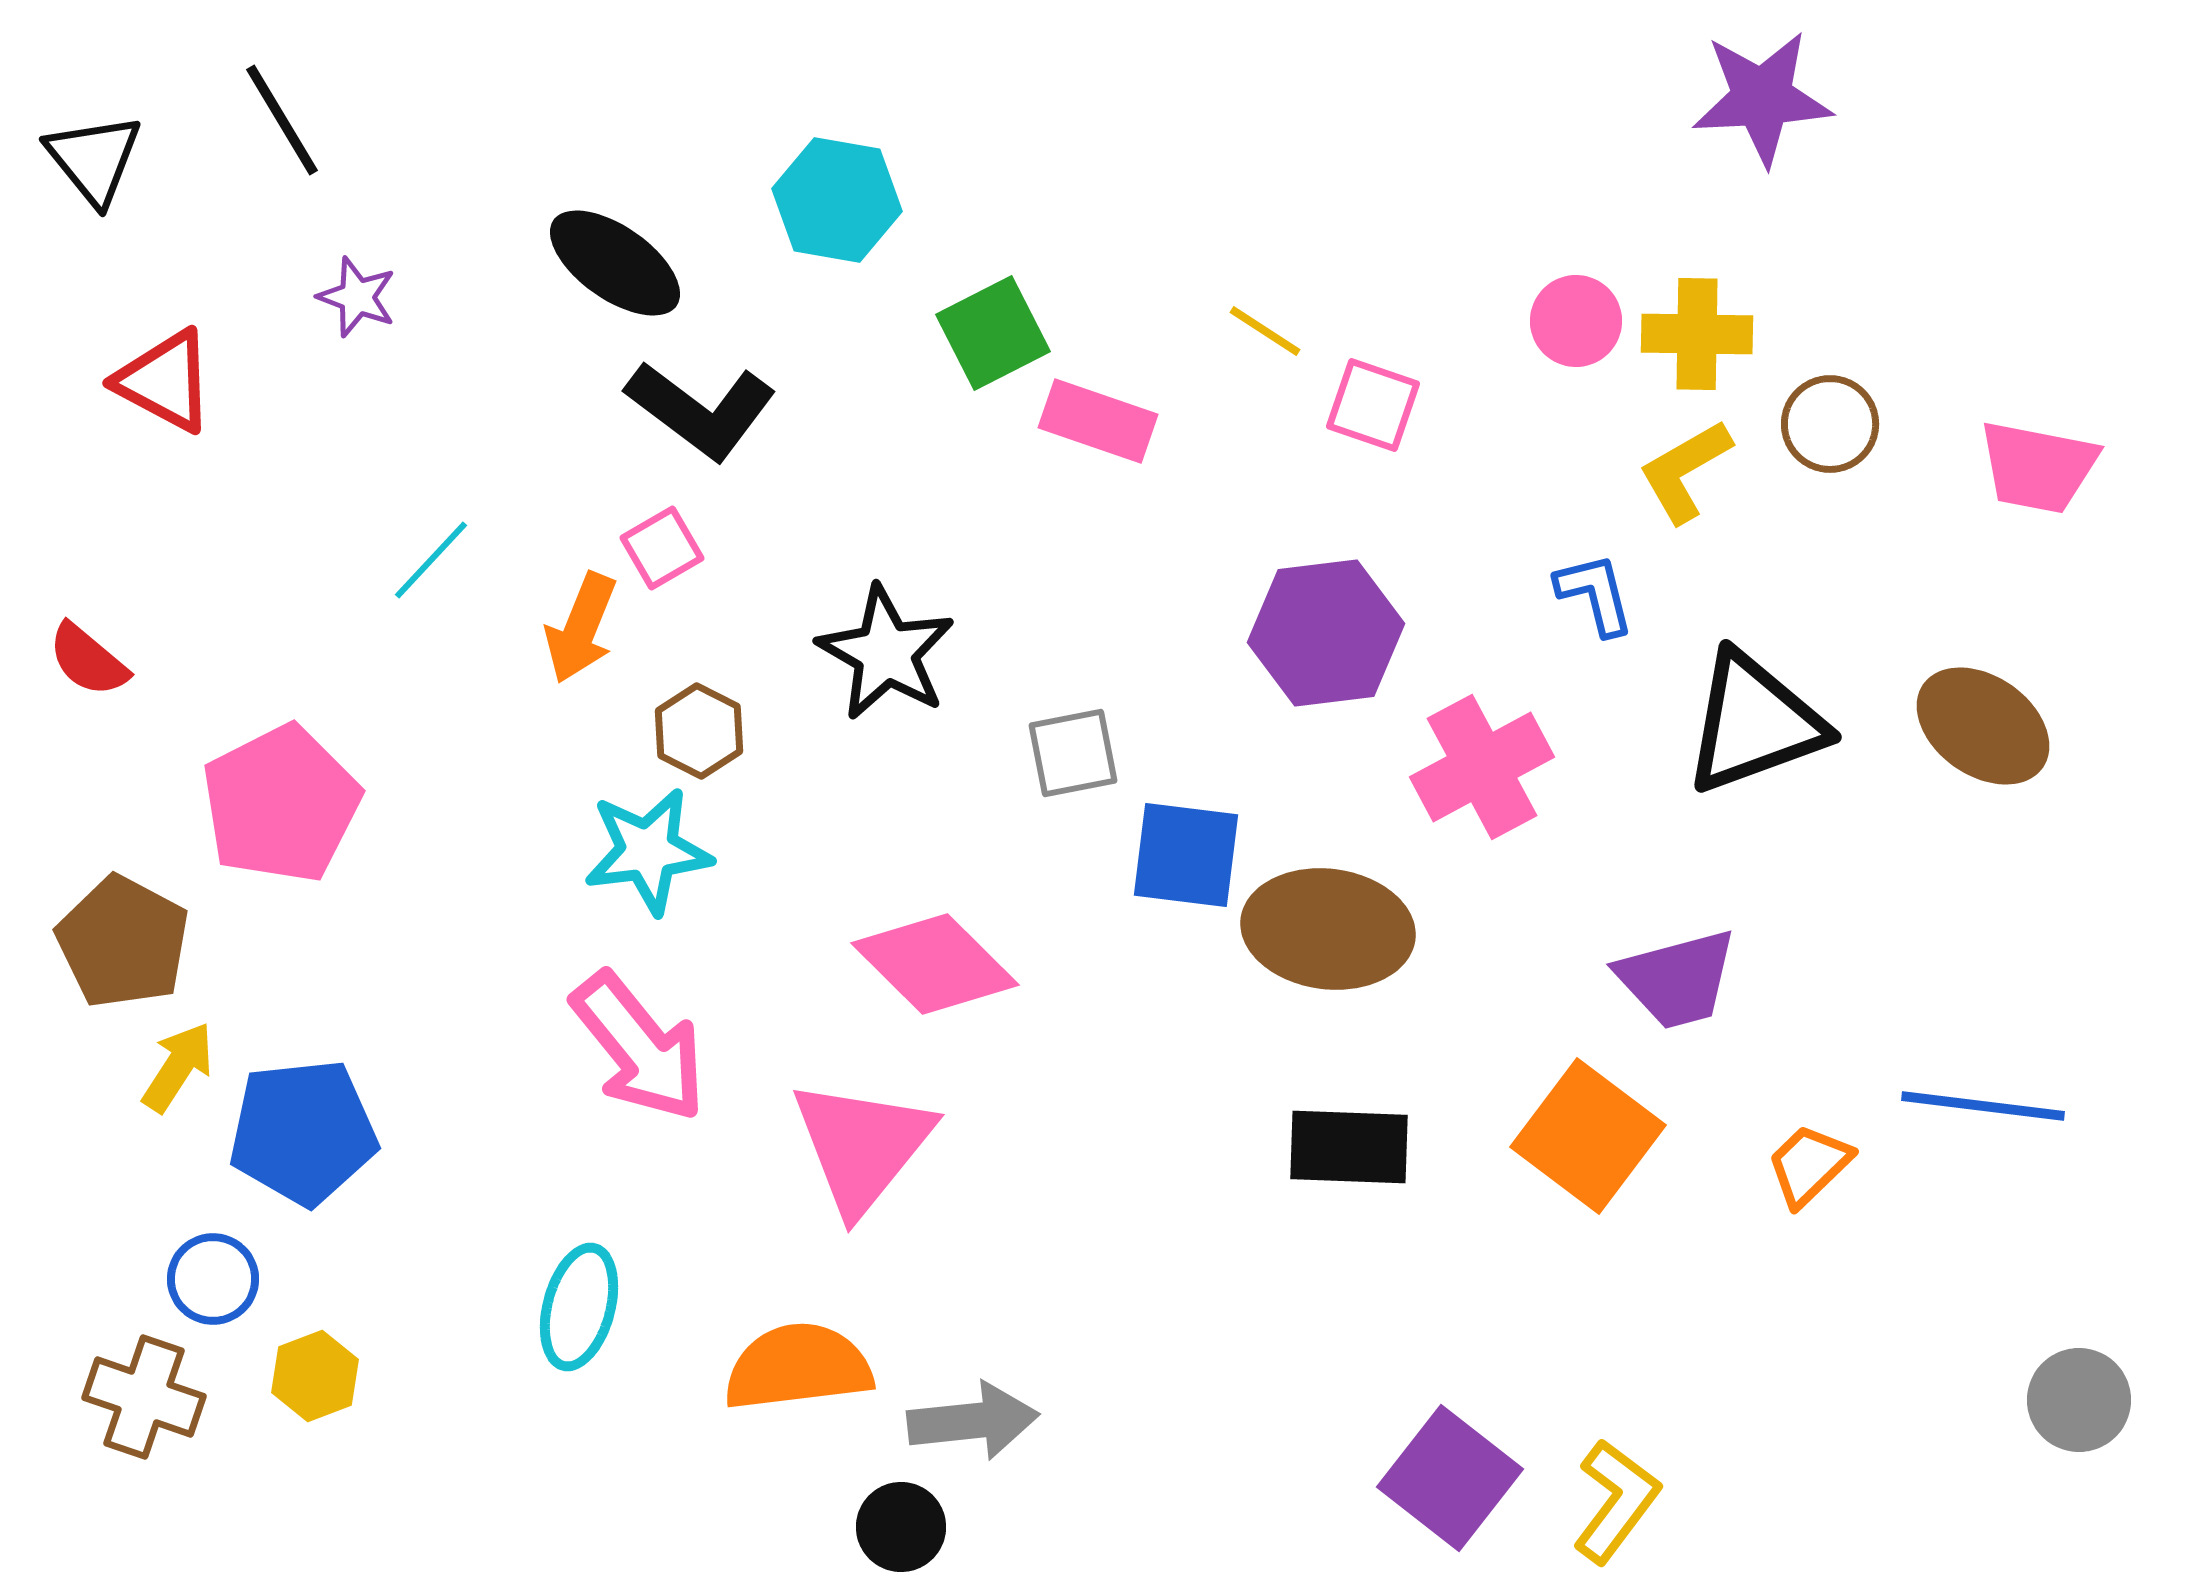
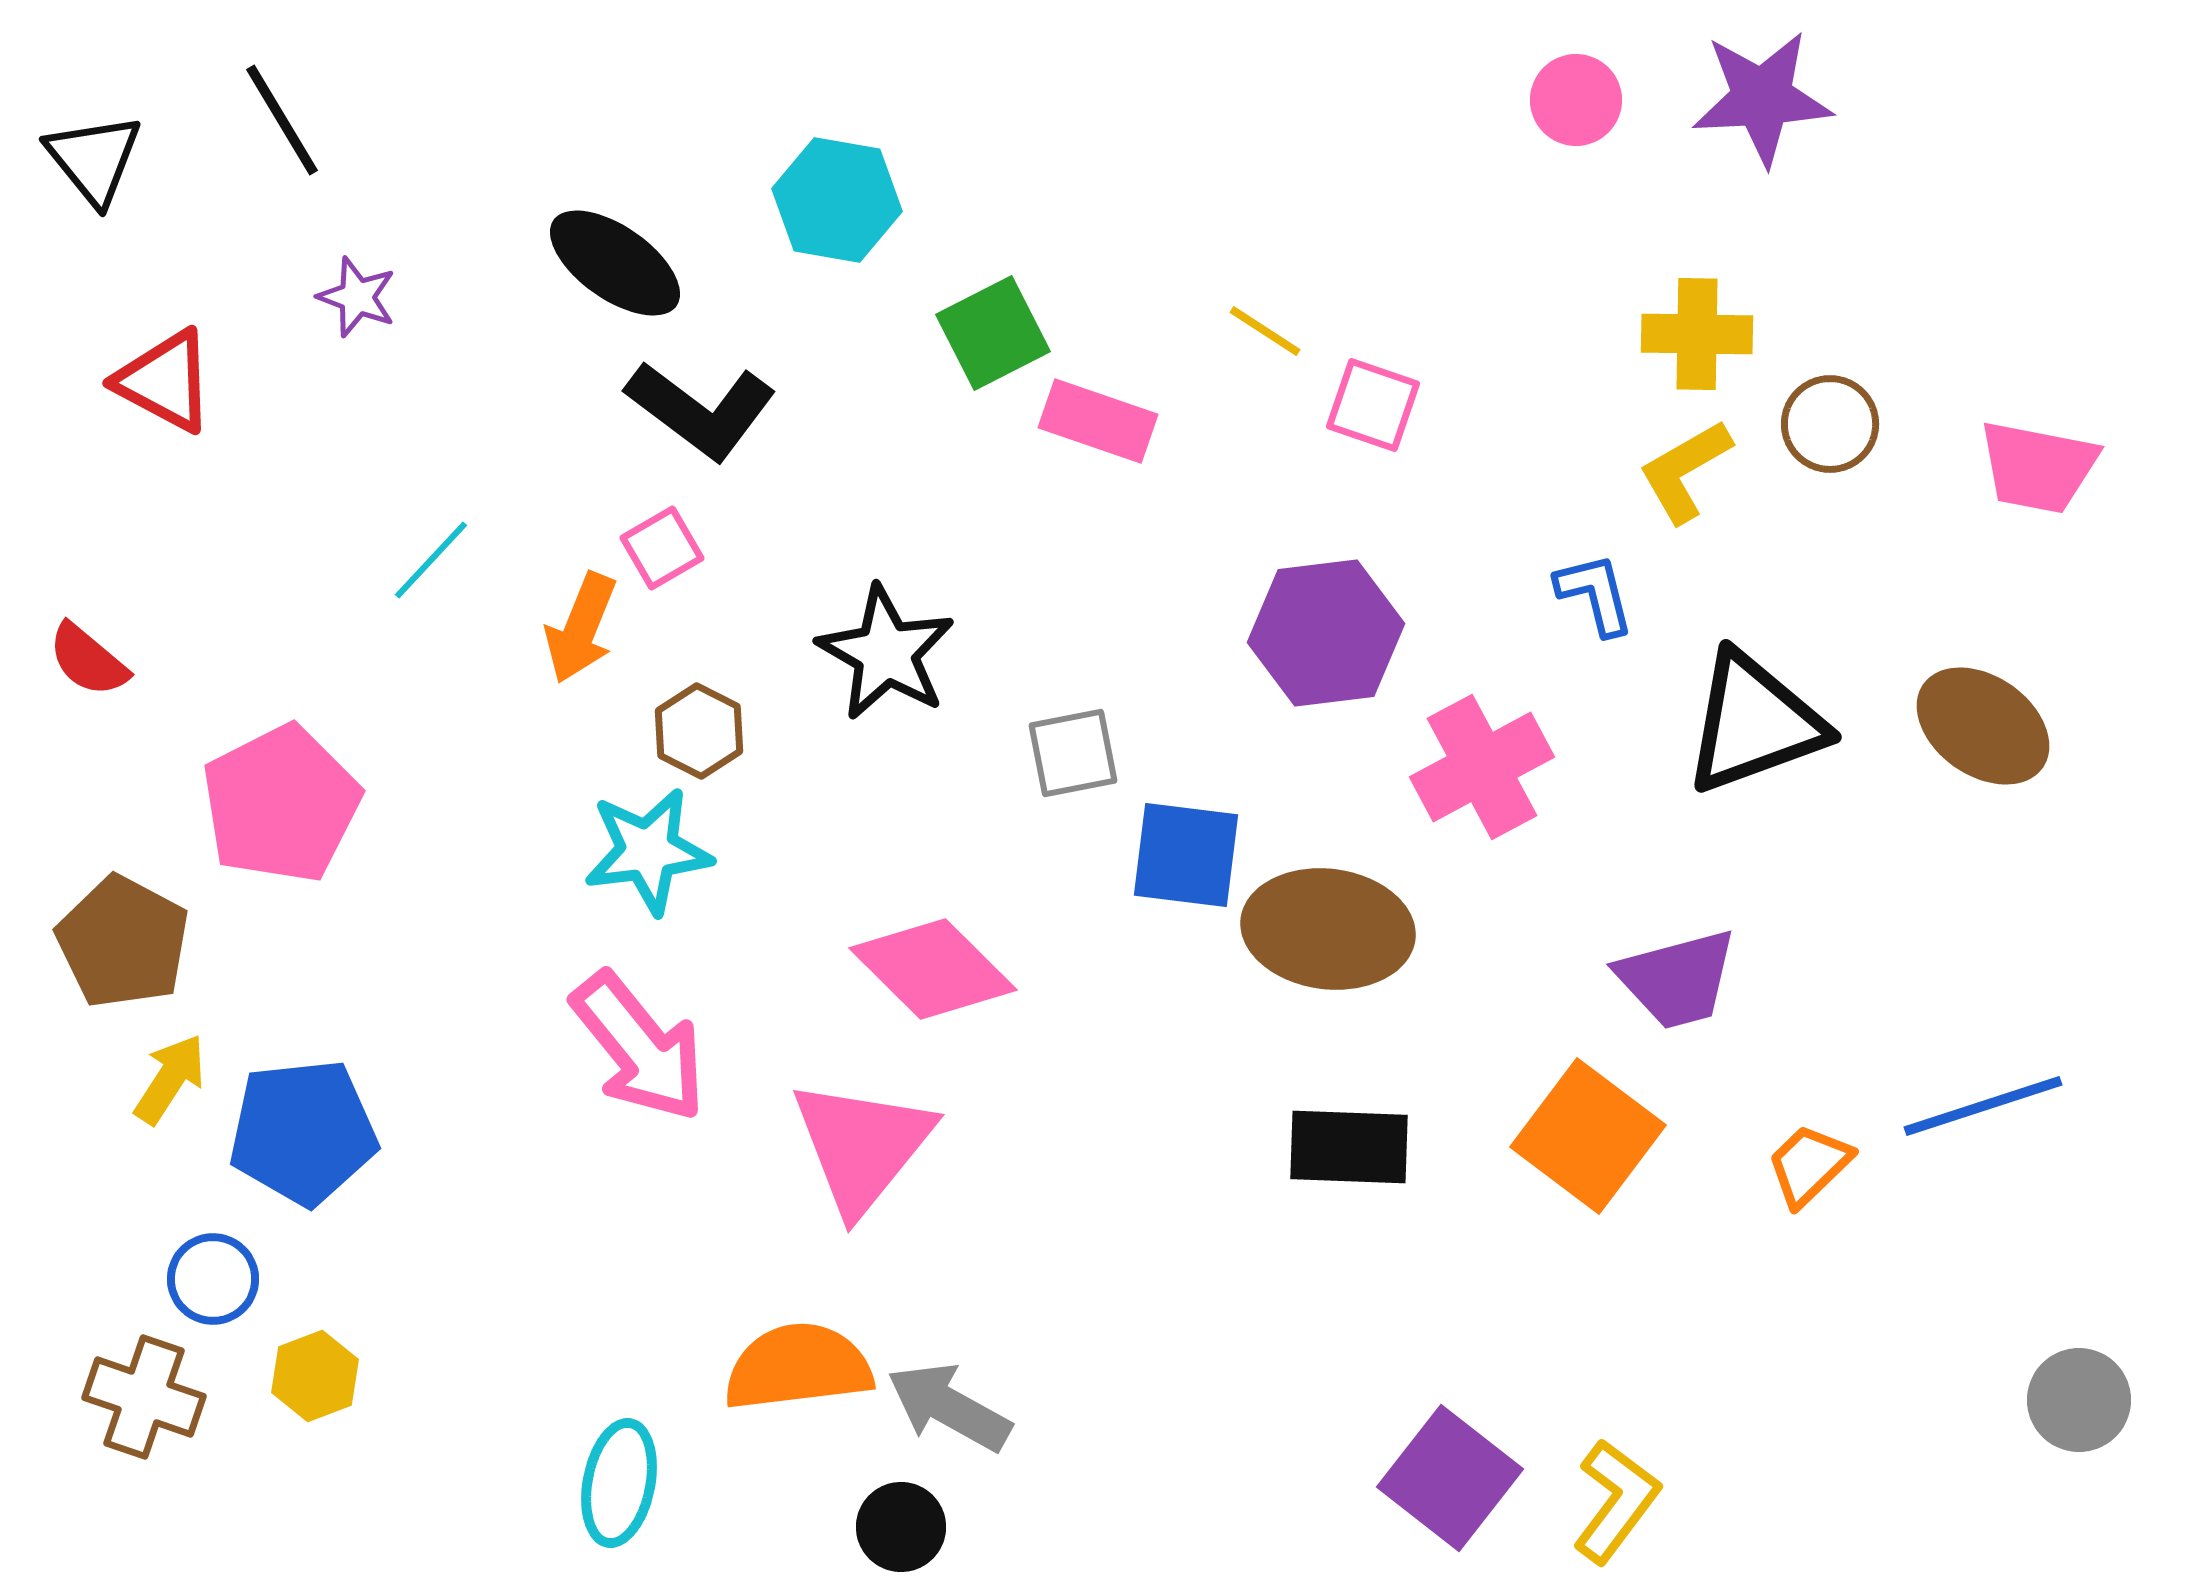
pink circle at (1576, 321): moved 221 px up
pink diamond at (935, 964): moved 2 px left, 5 px down
yellow arrow at (178, 1067): moved 8 px left, 12 px down
blue line at (1983, 1106): rotated 25 degrees counterclockwise
cyan ellipse at (579, 1307): moved 40 px right, 176 px down; rotated 4 degrees counterclockwise
gray arrow at (973, 1421): moved 24 px left, 14 px up; rotated 145 degrees counterclockwise
